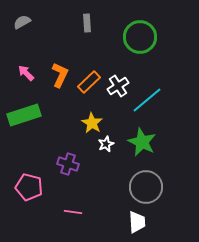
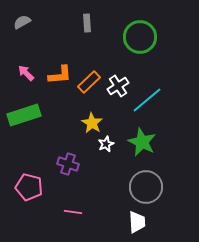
orange L-shape: rotated 60 degrees clockwise
